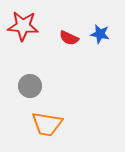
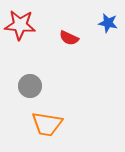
red star: moved 3 px left, 1 px up
blue star: moved 8 px right, 11 px up
